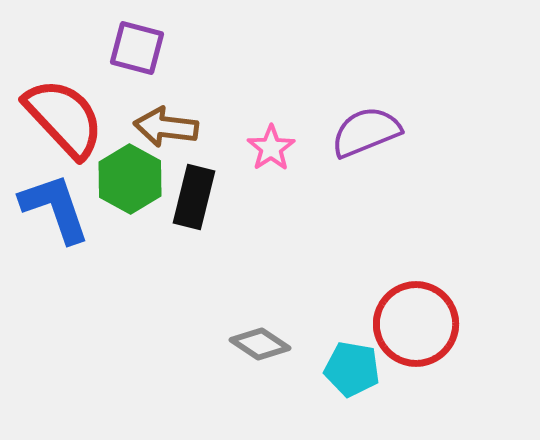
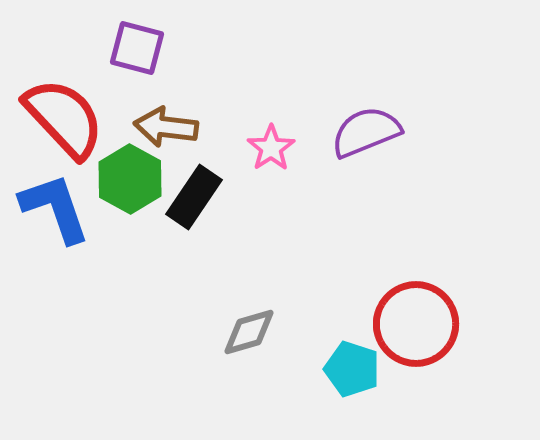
black rectangle: rotated 20 degrees clockwise
gray diamond: moved 11 px left, 12 px up; rotated 50 degrees counterclockwise
cyan pentagon: rotated 8 degrees clockwise
